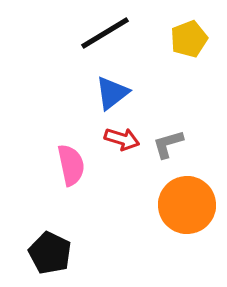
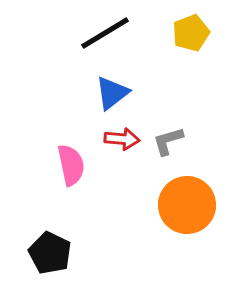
yellow pentagon: moved 2 px right, 6 px up
red arrow: rotated 12 degrees counterclockwise
gray L-shape: moved 3 px up
